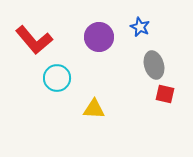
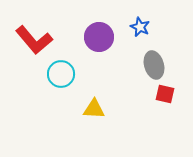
cyan circle: moved 4 px right, 4 px up
